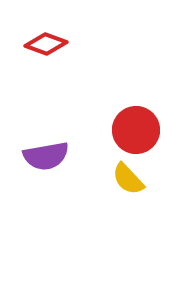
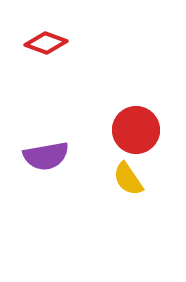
red diamond: moved 1 px up
yellow semicircle: rotated 9 degrees clockwise
